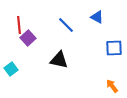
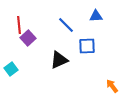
blue triangle: moved 1 px left, 1 px up; rotated 32 degrees counterclockwise
blue square: moved 27 px left, 2 px up
black triangle: rotated 36 degrees counterclockwise
